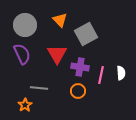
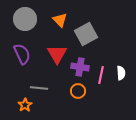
gray circle: moved 6 px up
